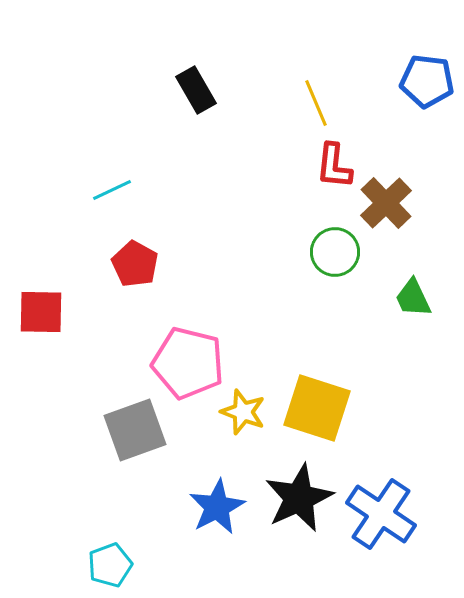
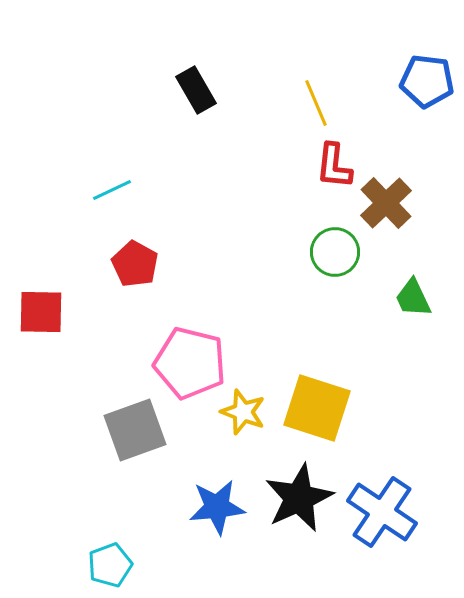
pink pentagon: moved 2 px right
blue star: rotated 22 degrees clockwise
blue cross: moved 1 px right, 2 px up
